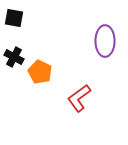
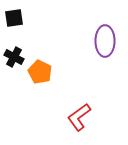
black square: rotated 18 degrees counterclockwise
red L-shape: moved 19 px down
